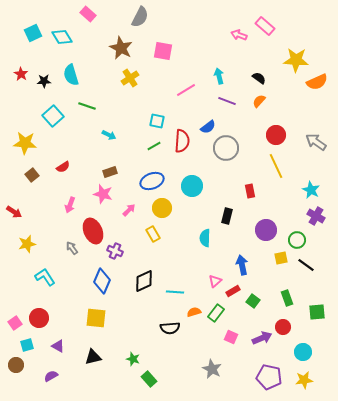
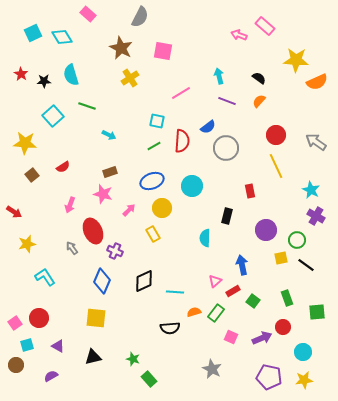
pink line at (186, 90): moved 5 px left, 3 px down
